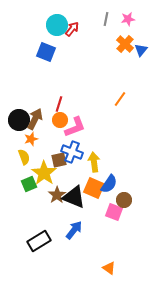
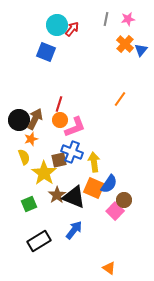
green square: moved 20 px down
pink square: moved 1 px right, 1 px up; rotated 24 degrees clockwise
